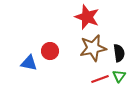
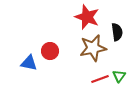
black semicircle: moved 2 px left, 21 px up
